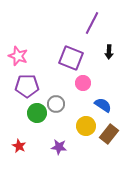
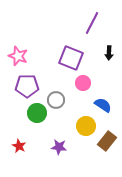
black arrow: moved 1 px down
gray circle: moved 4 px up
brown rectangle: moved 2 px left, 7 px down
